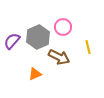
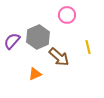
pink circle: moved 4 px right, 12 px up
brown arrow: rotated 15 degrees clockwise
